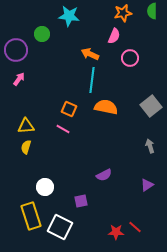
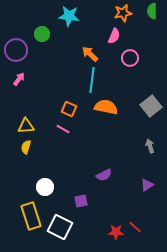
orange arrow: rotated 18 degrees clockwise
